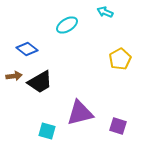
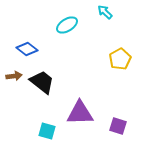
cyan arrow: rotated 21 degrees clockwise
black trapezoid: moved 2 px right; rotated 112 degrees counterclockwise
purple triangle: rotated 12 degrees clockwise
